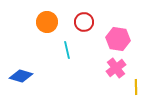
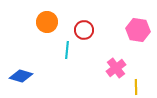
red circle: moved 8 px down
pink hexagon: moved 20 px right, 9 px up
cyan line: rotated 18 degrees clockwise
